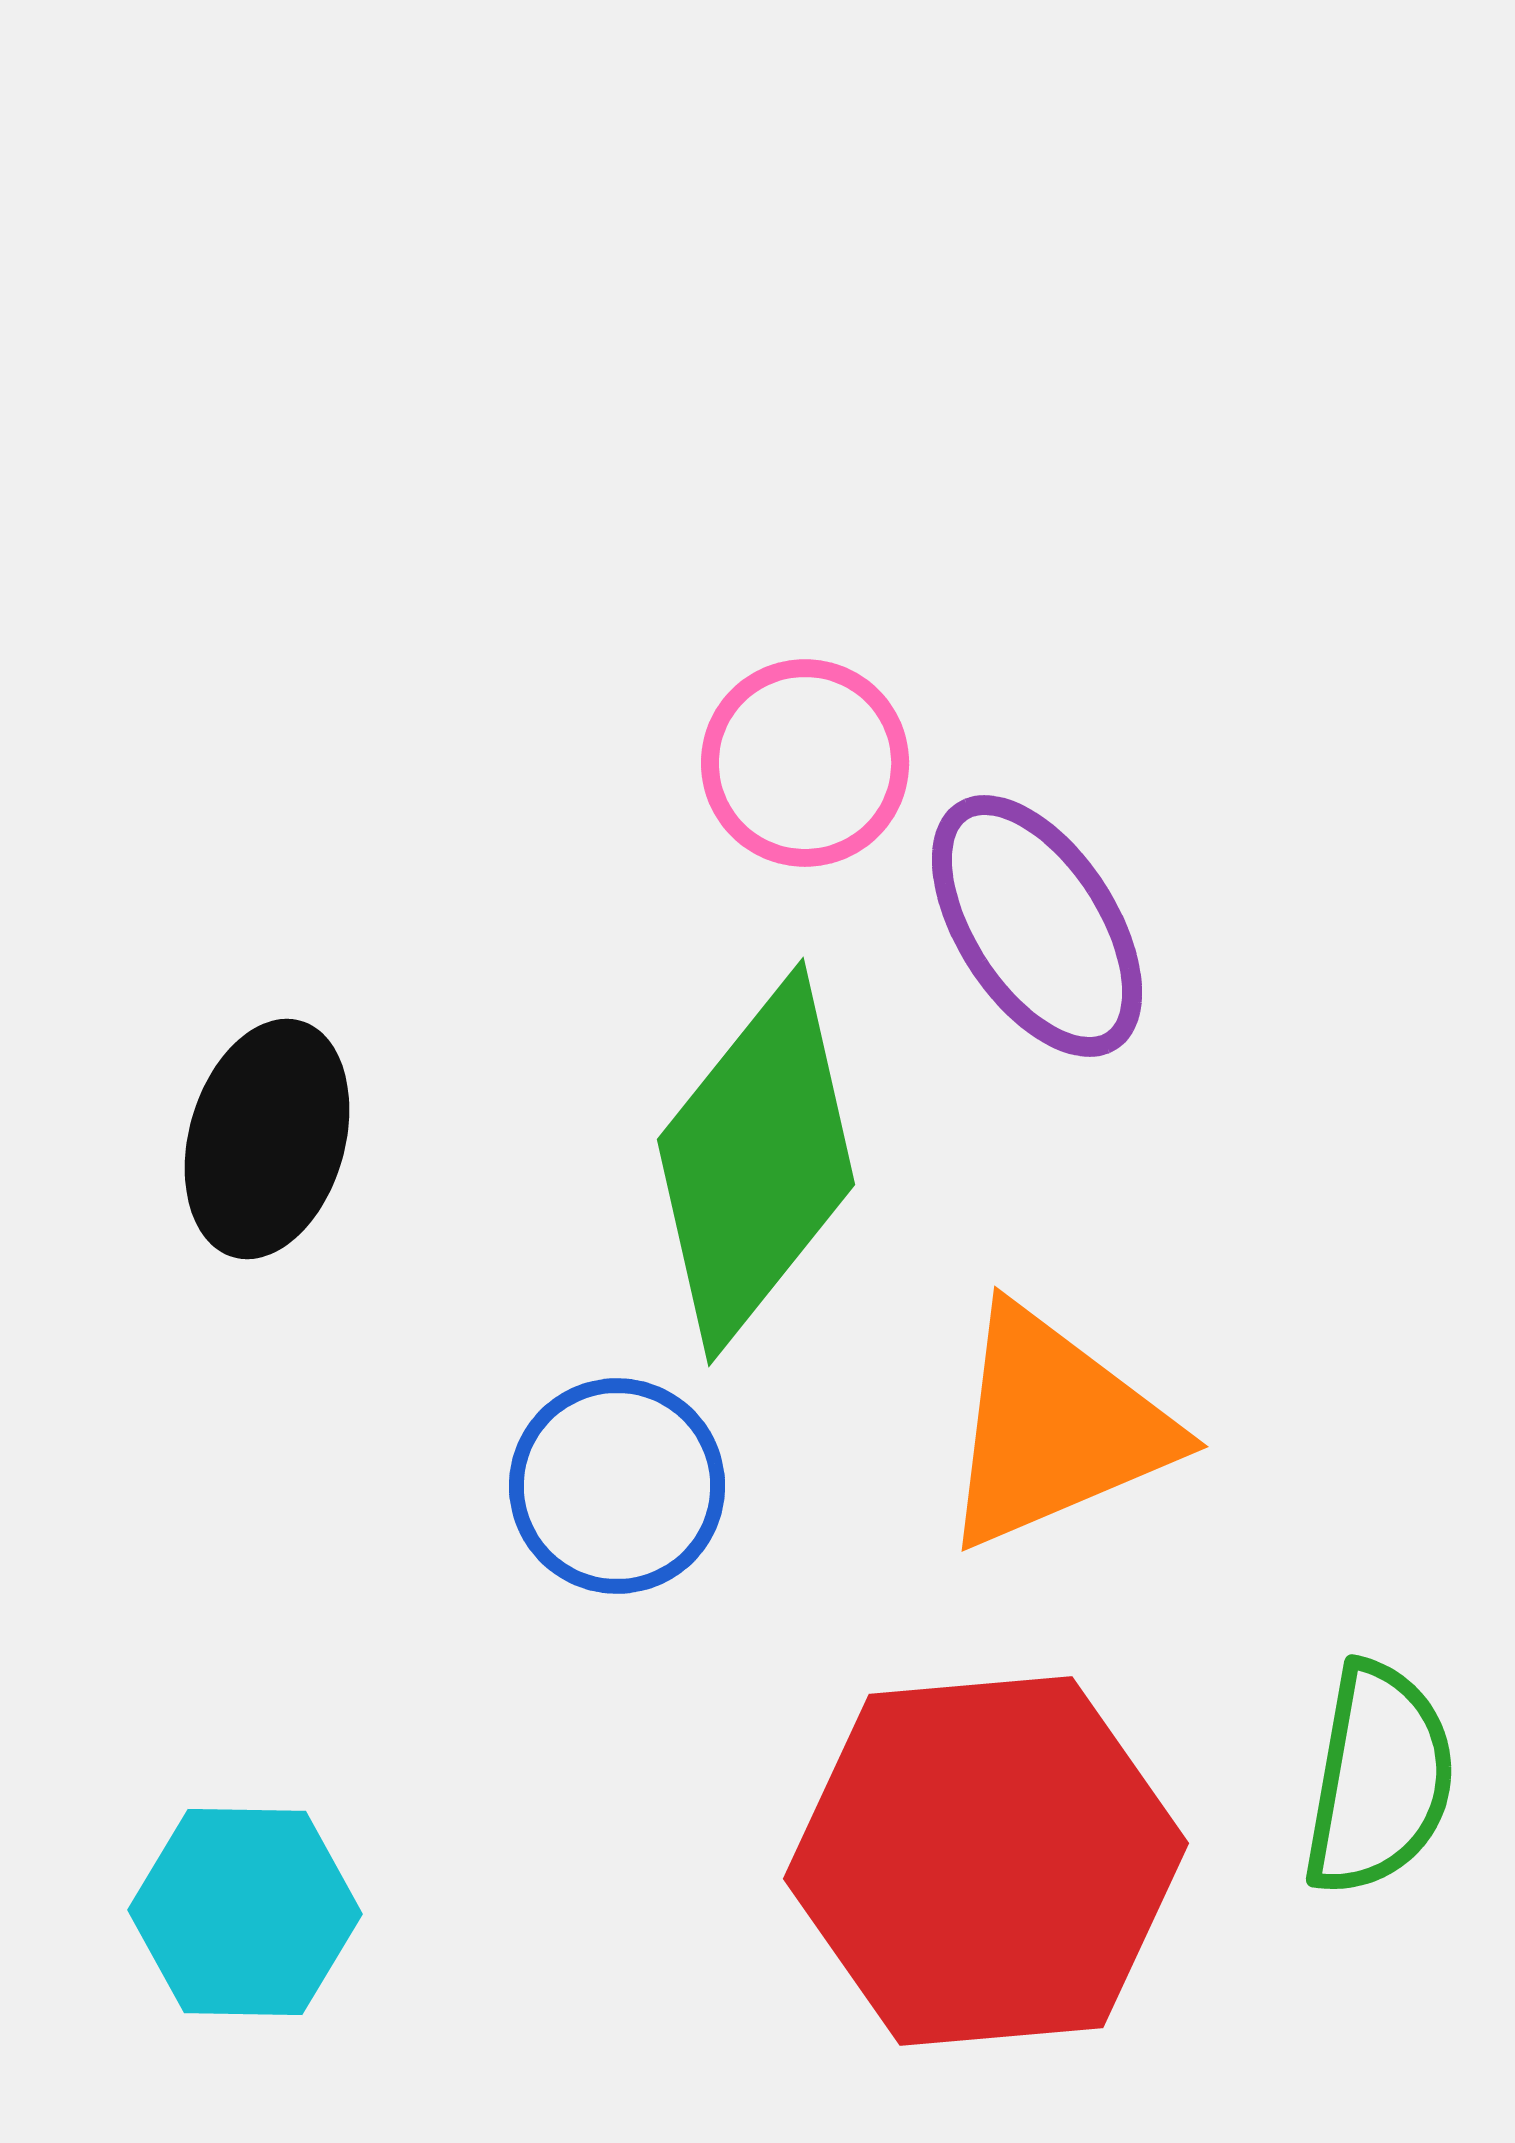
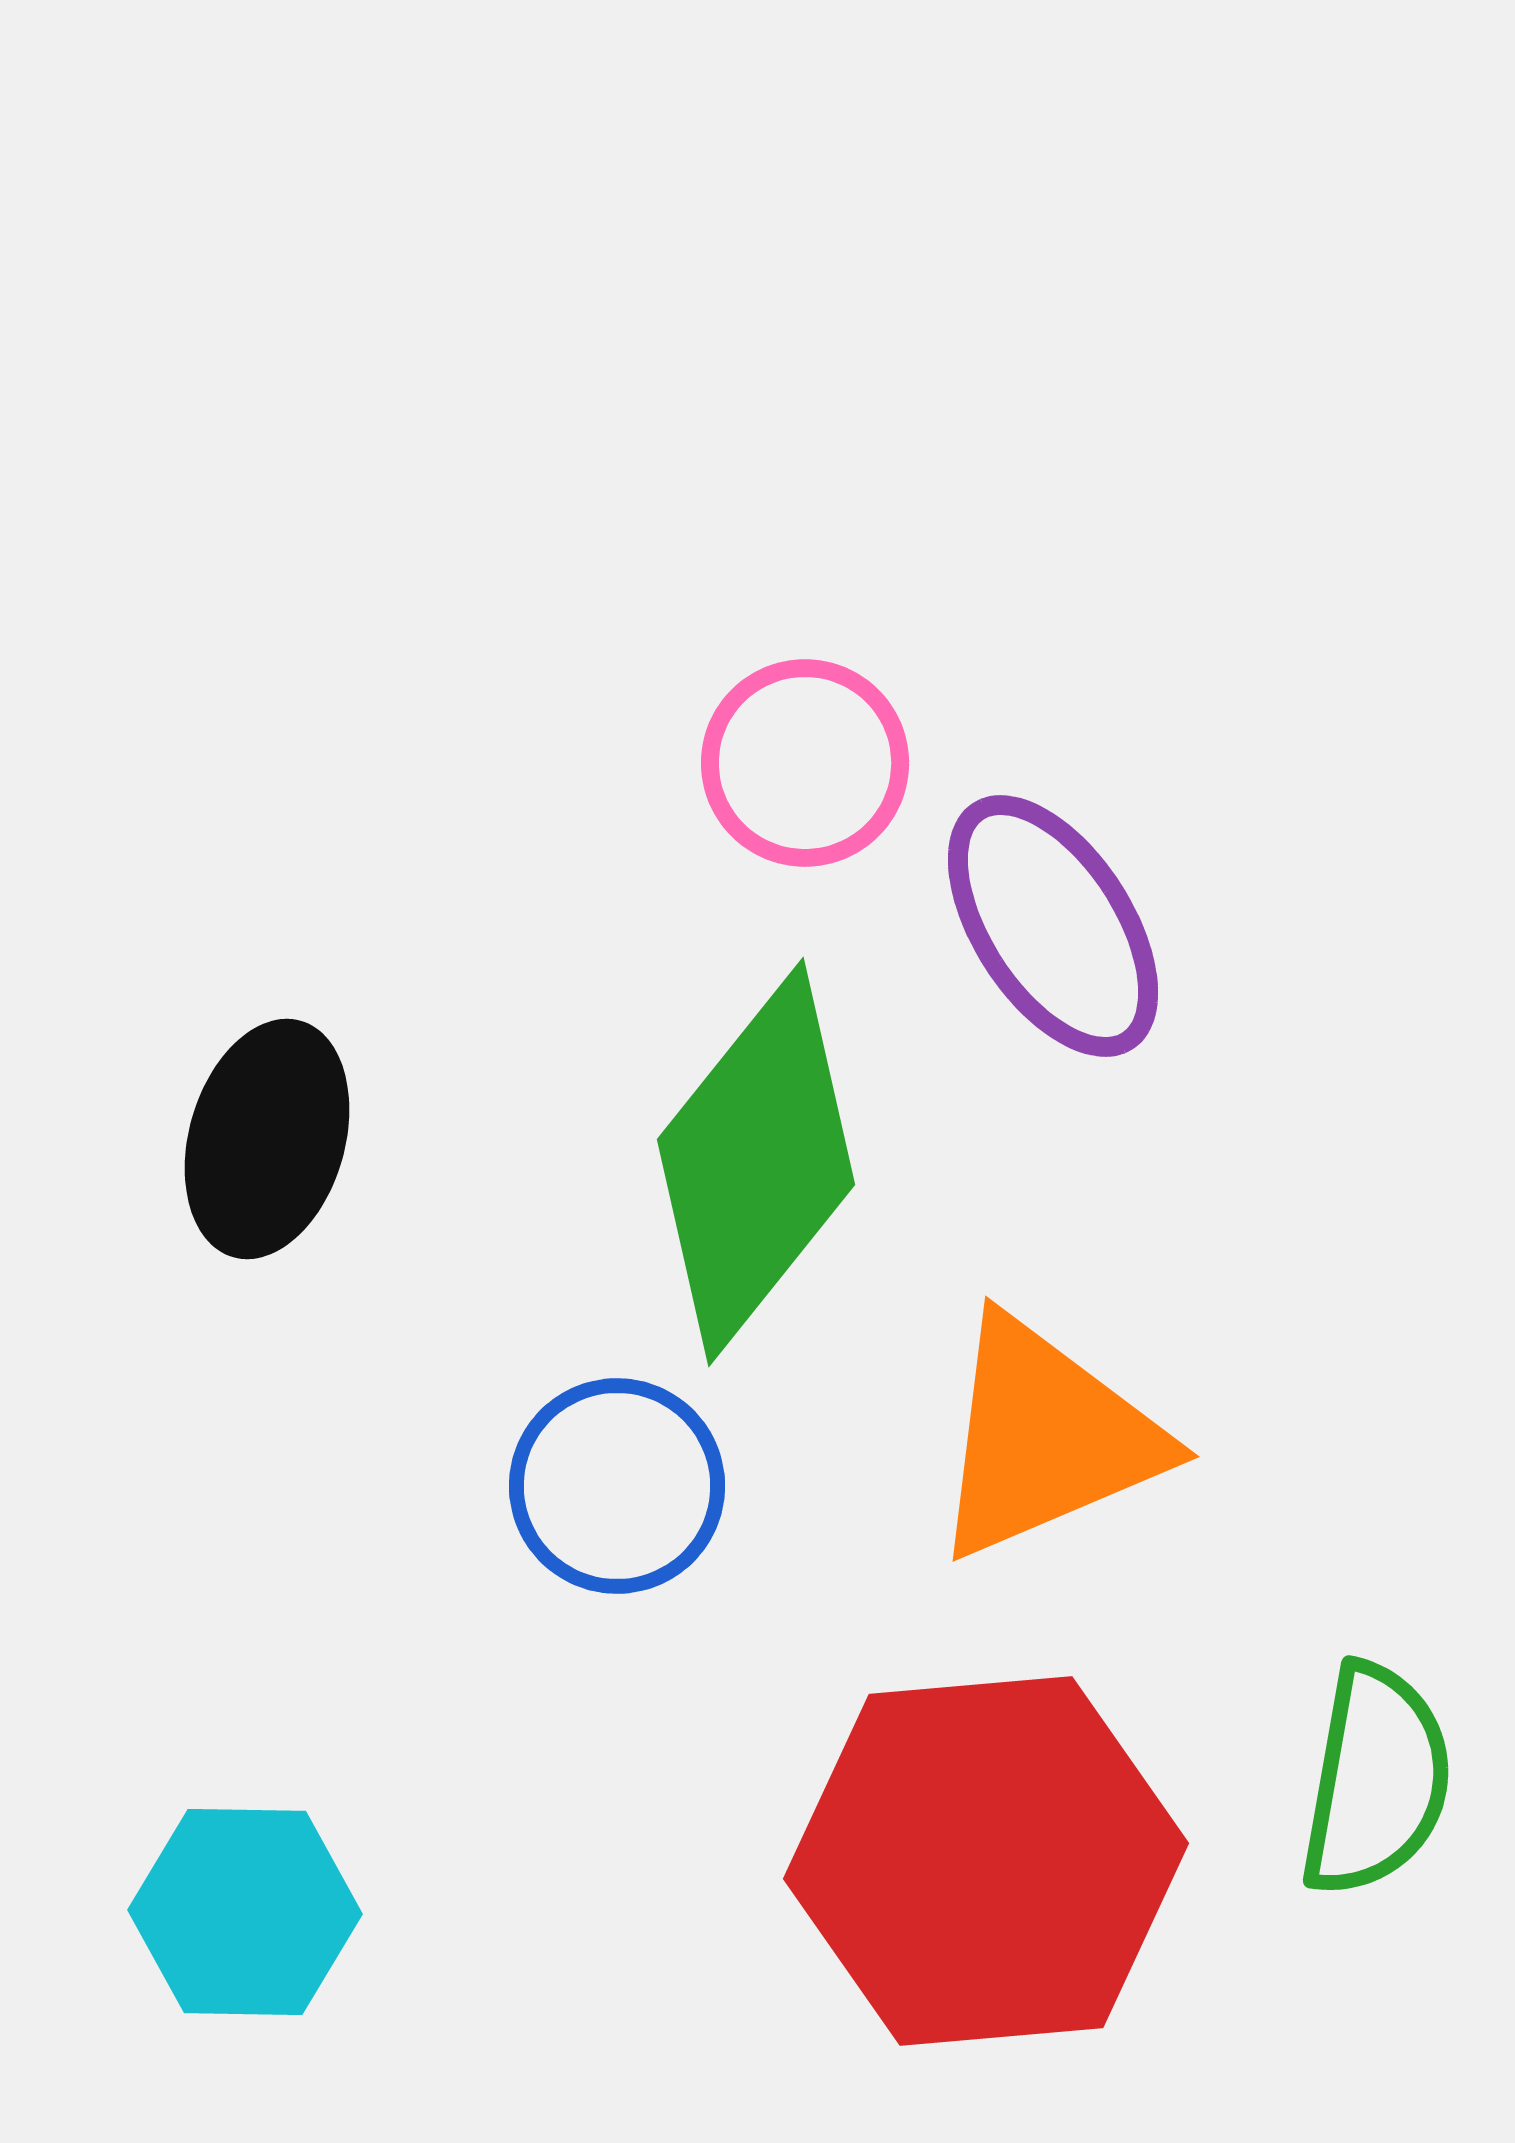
purple ellipse: moved 16 px right
orange triangle: moved 9 px left, 10 px down
green semicircle: moved 3 px left, 1 px down
